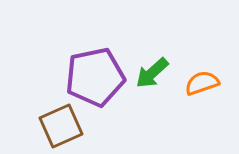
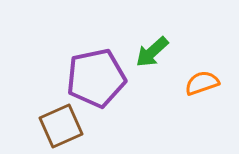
green arrow: moved 21 px up
purple pentagon: moved 1 px right, 1 px down
